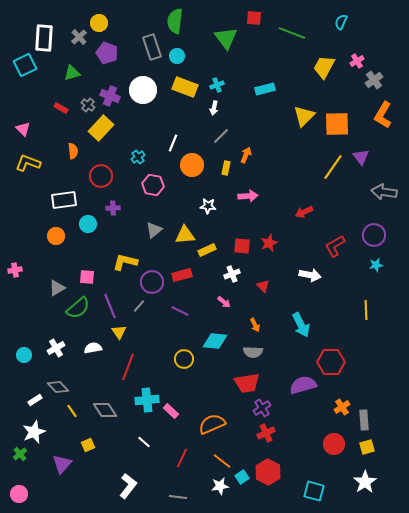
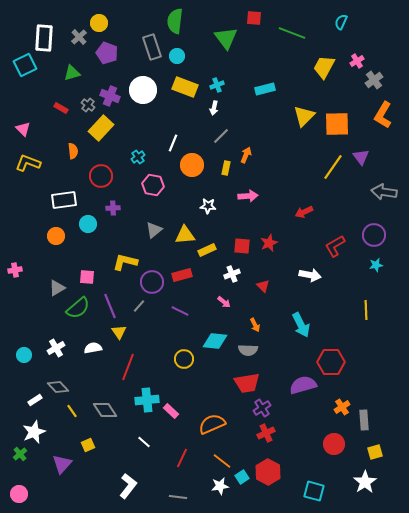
gray semicircle at (253, 352): moved 5 px left, 2 px up
yellow square at (367, 447): moved 8 px right, 5 px down
